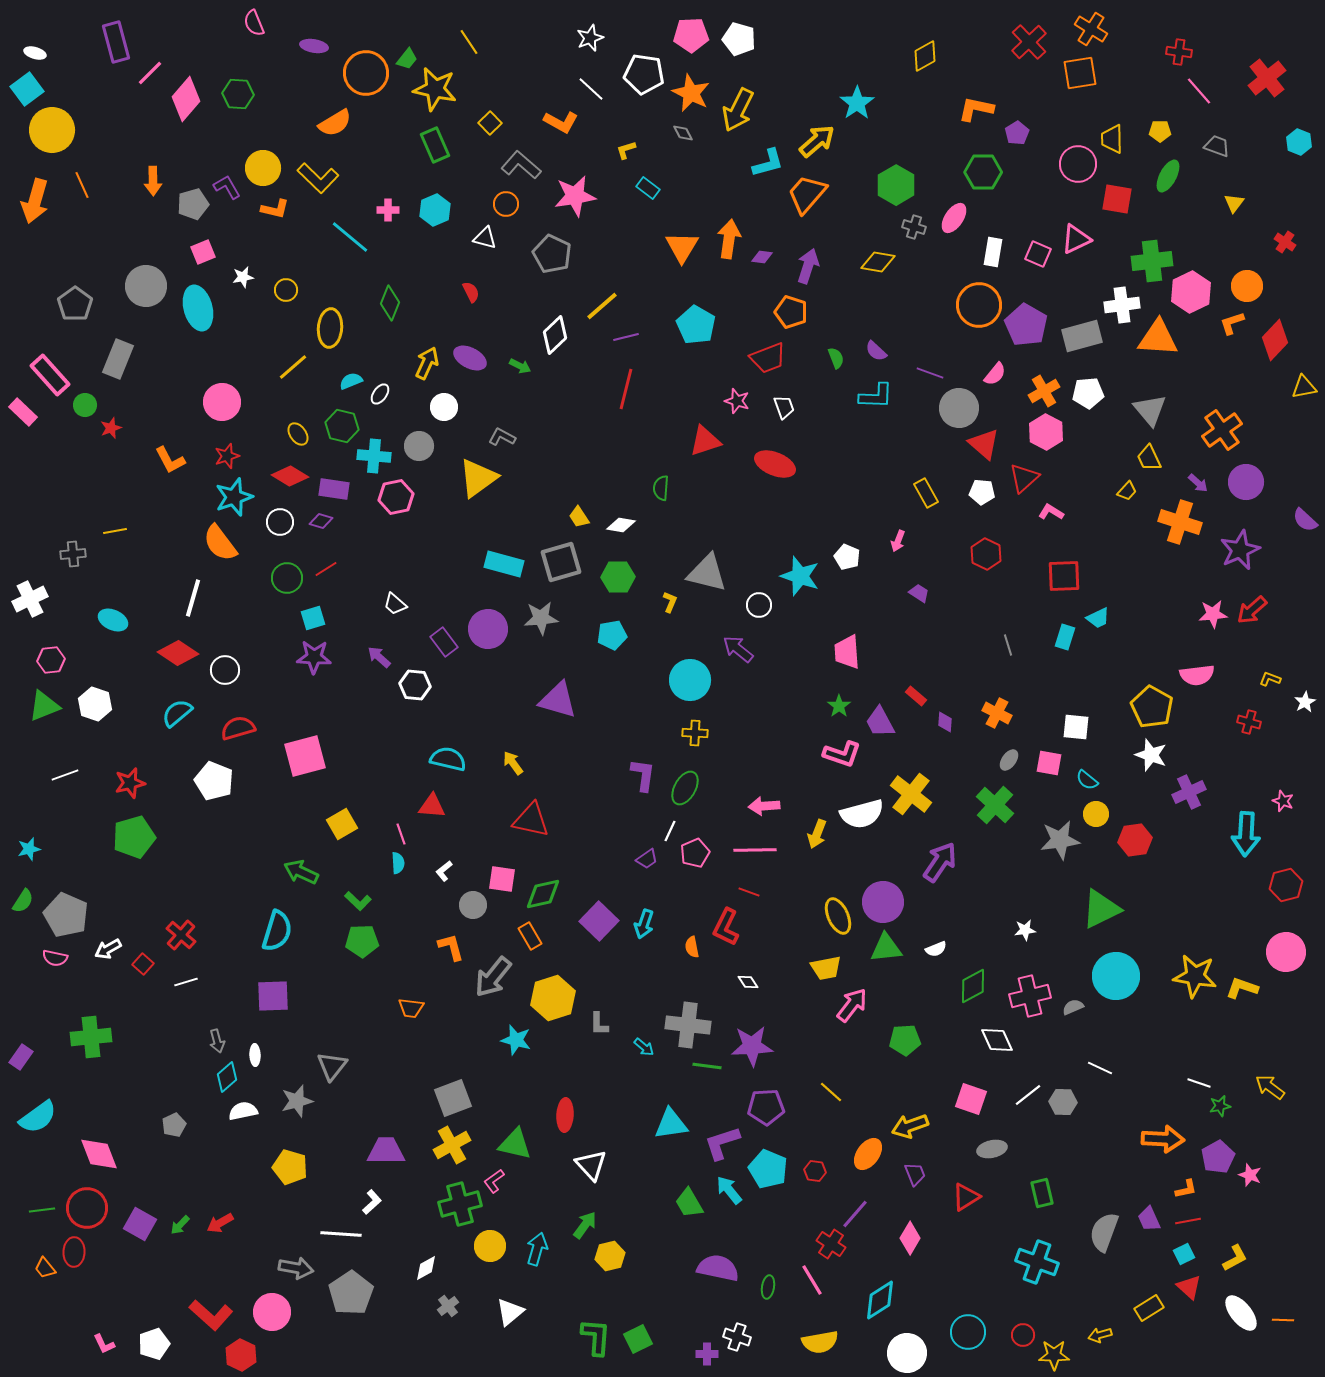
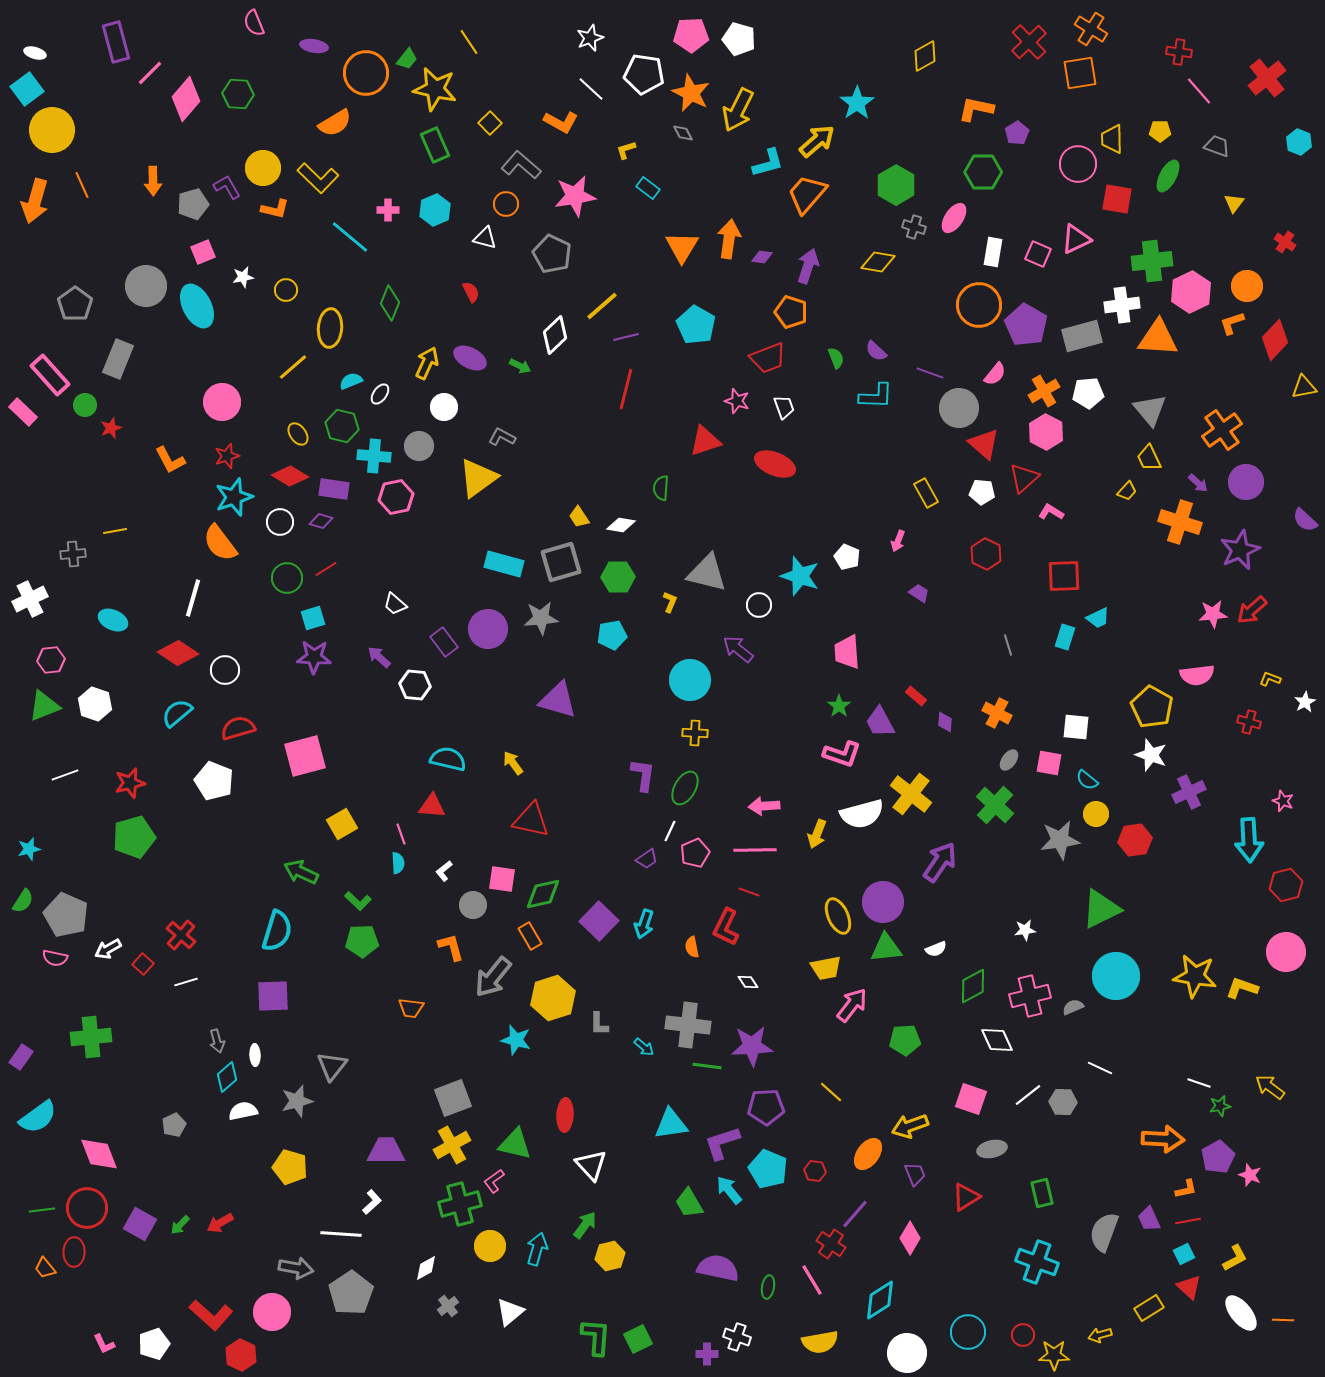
cyan ellipse at (198, 308): moved 1 px left, 2 px up; rotated 12 degrees counterclockwise
cyan arrow at (1246, 834): moved 3 px right, 6 px down; rotated 6 degrees counterclockwise
